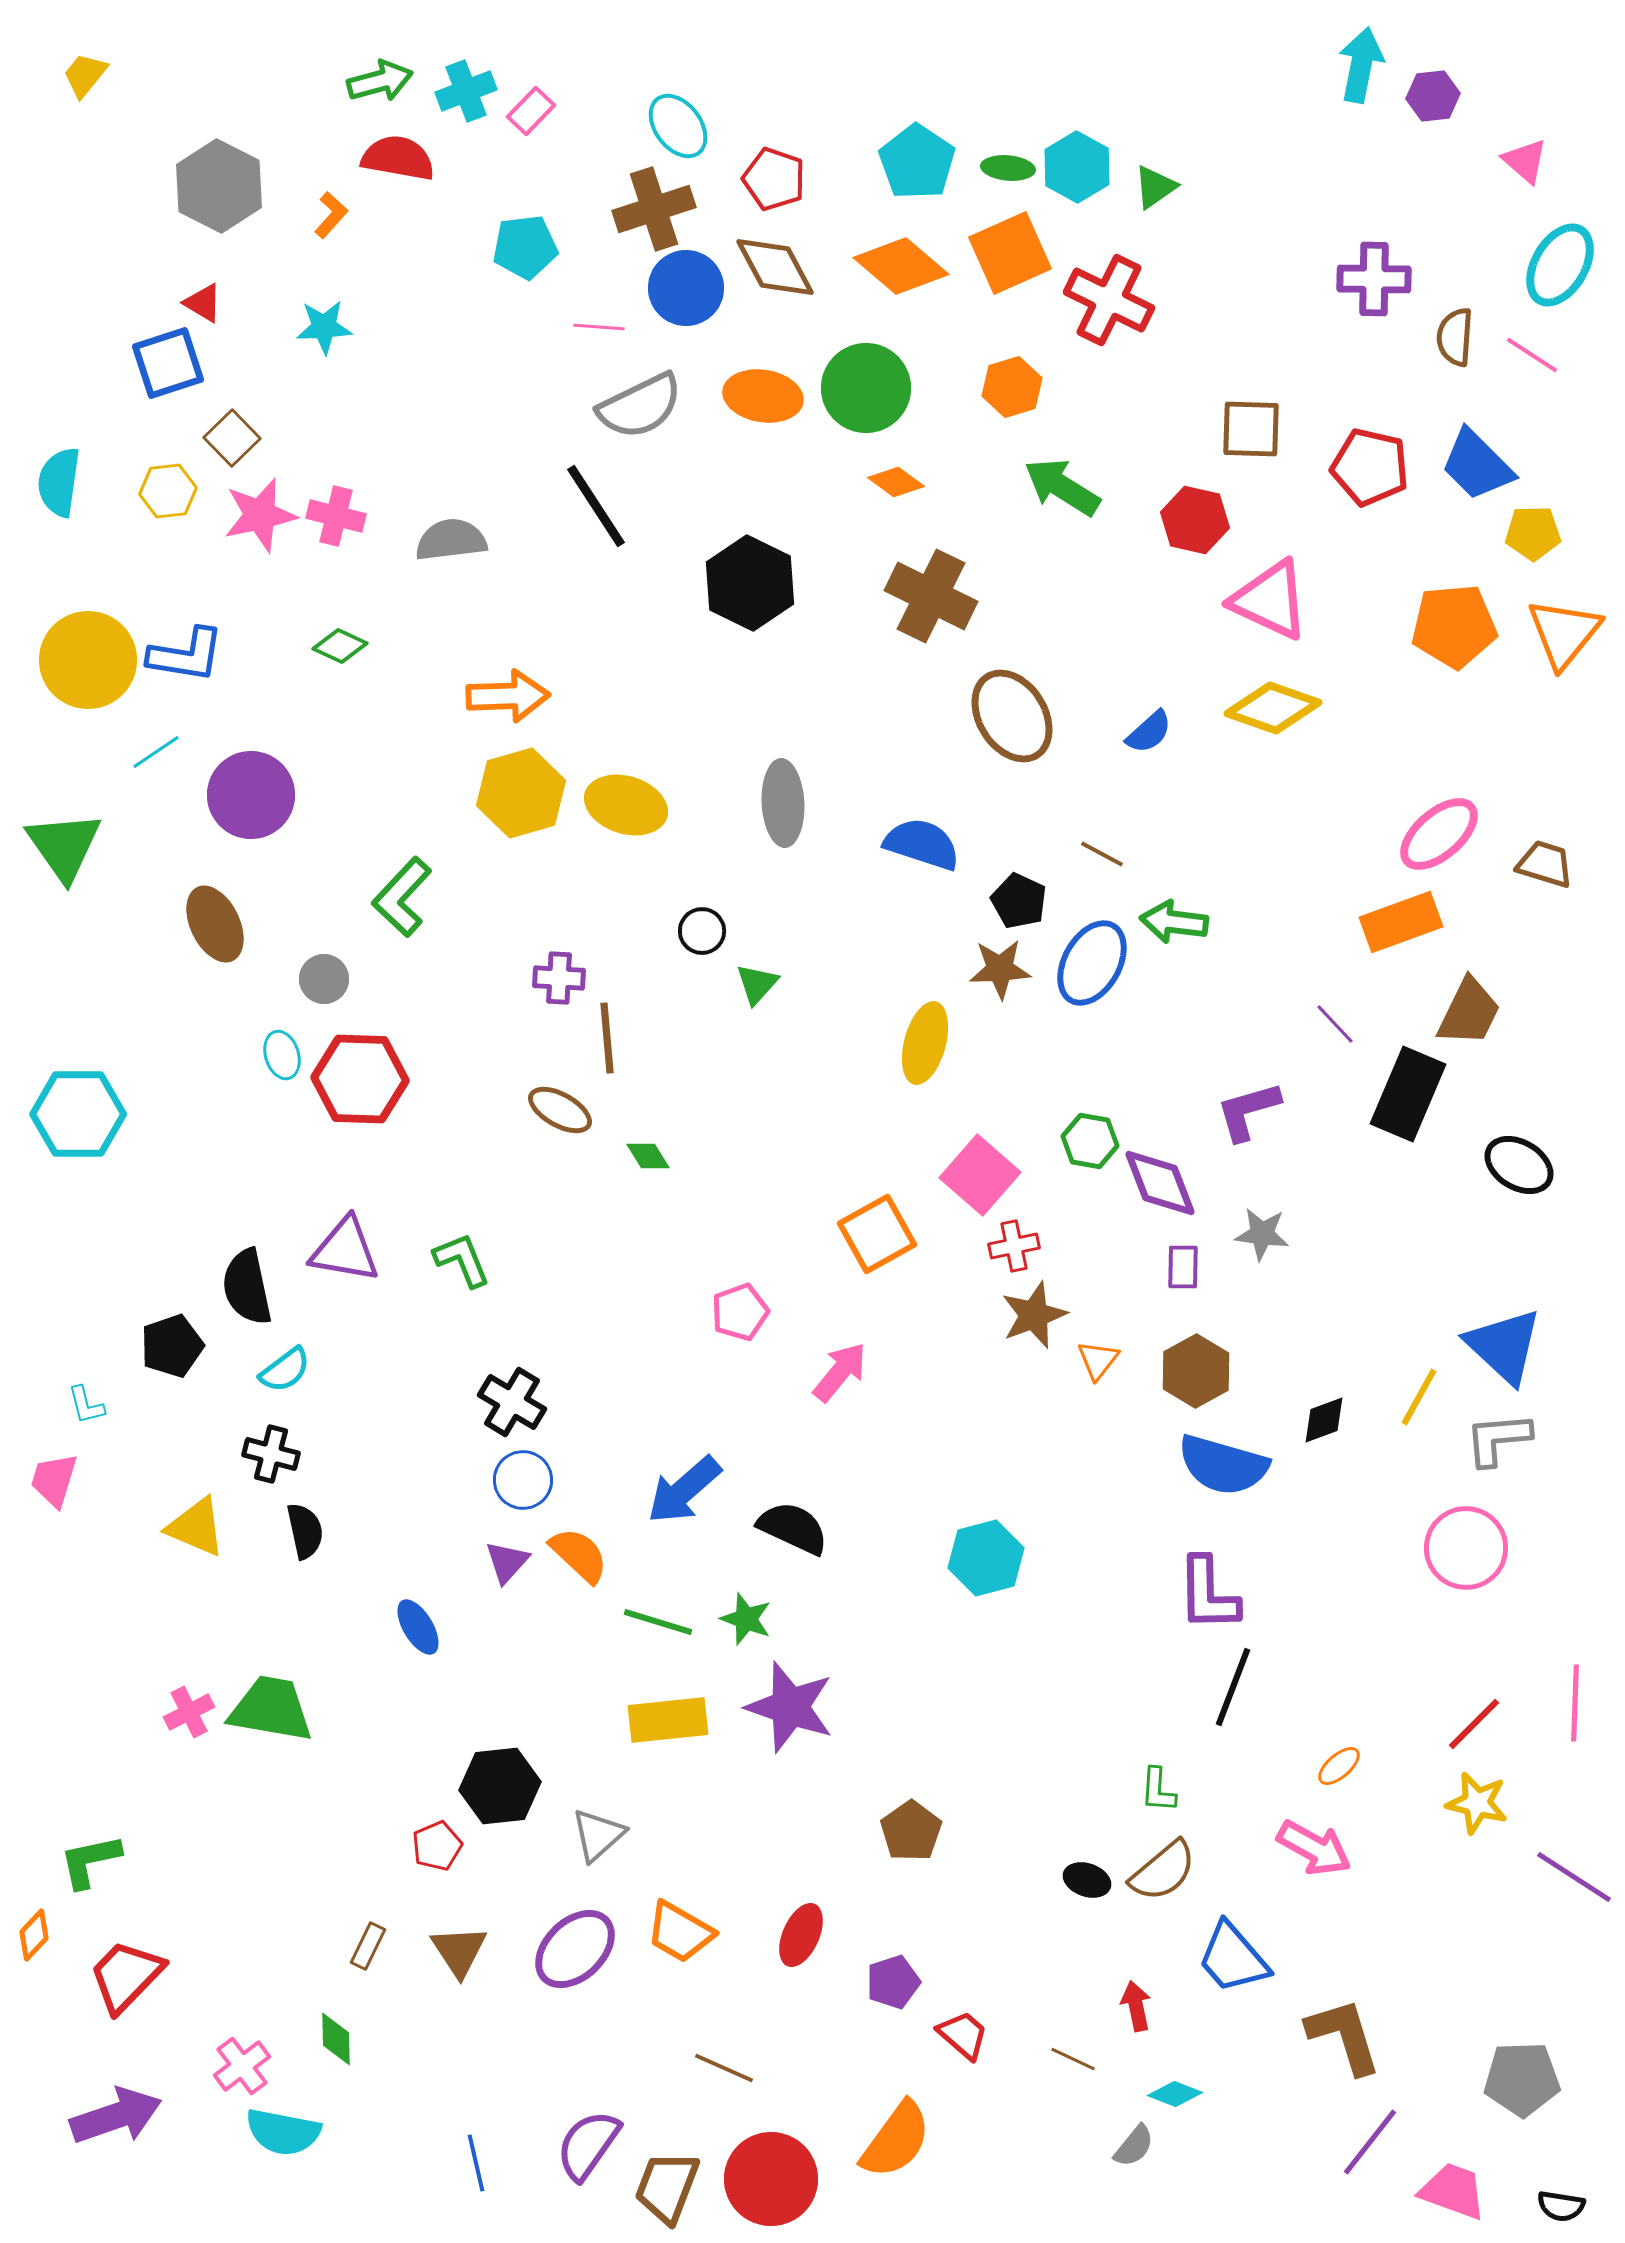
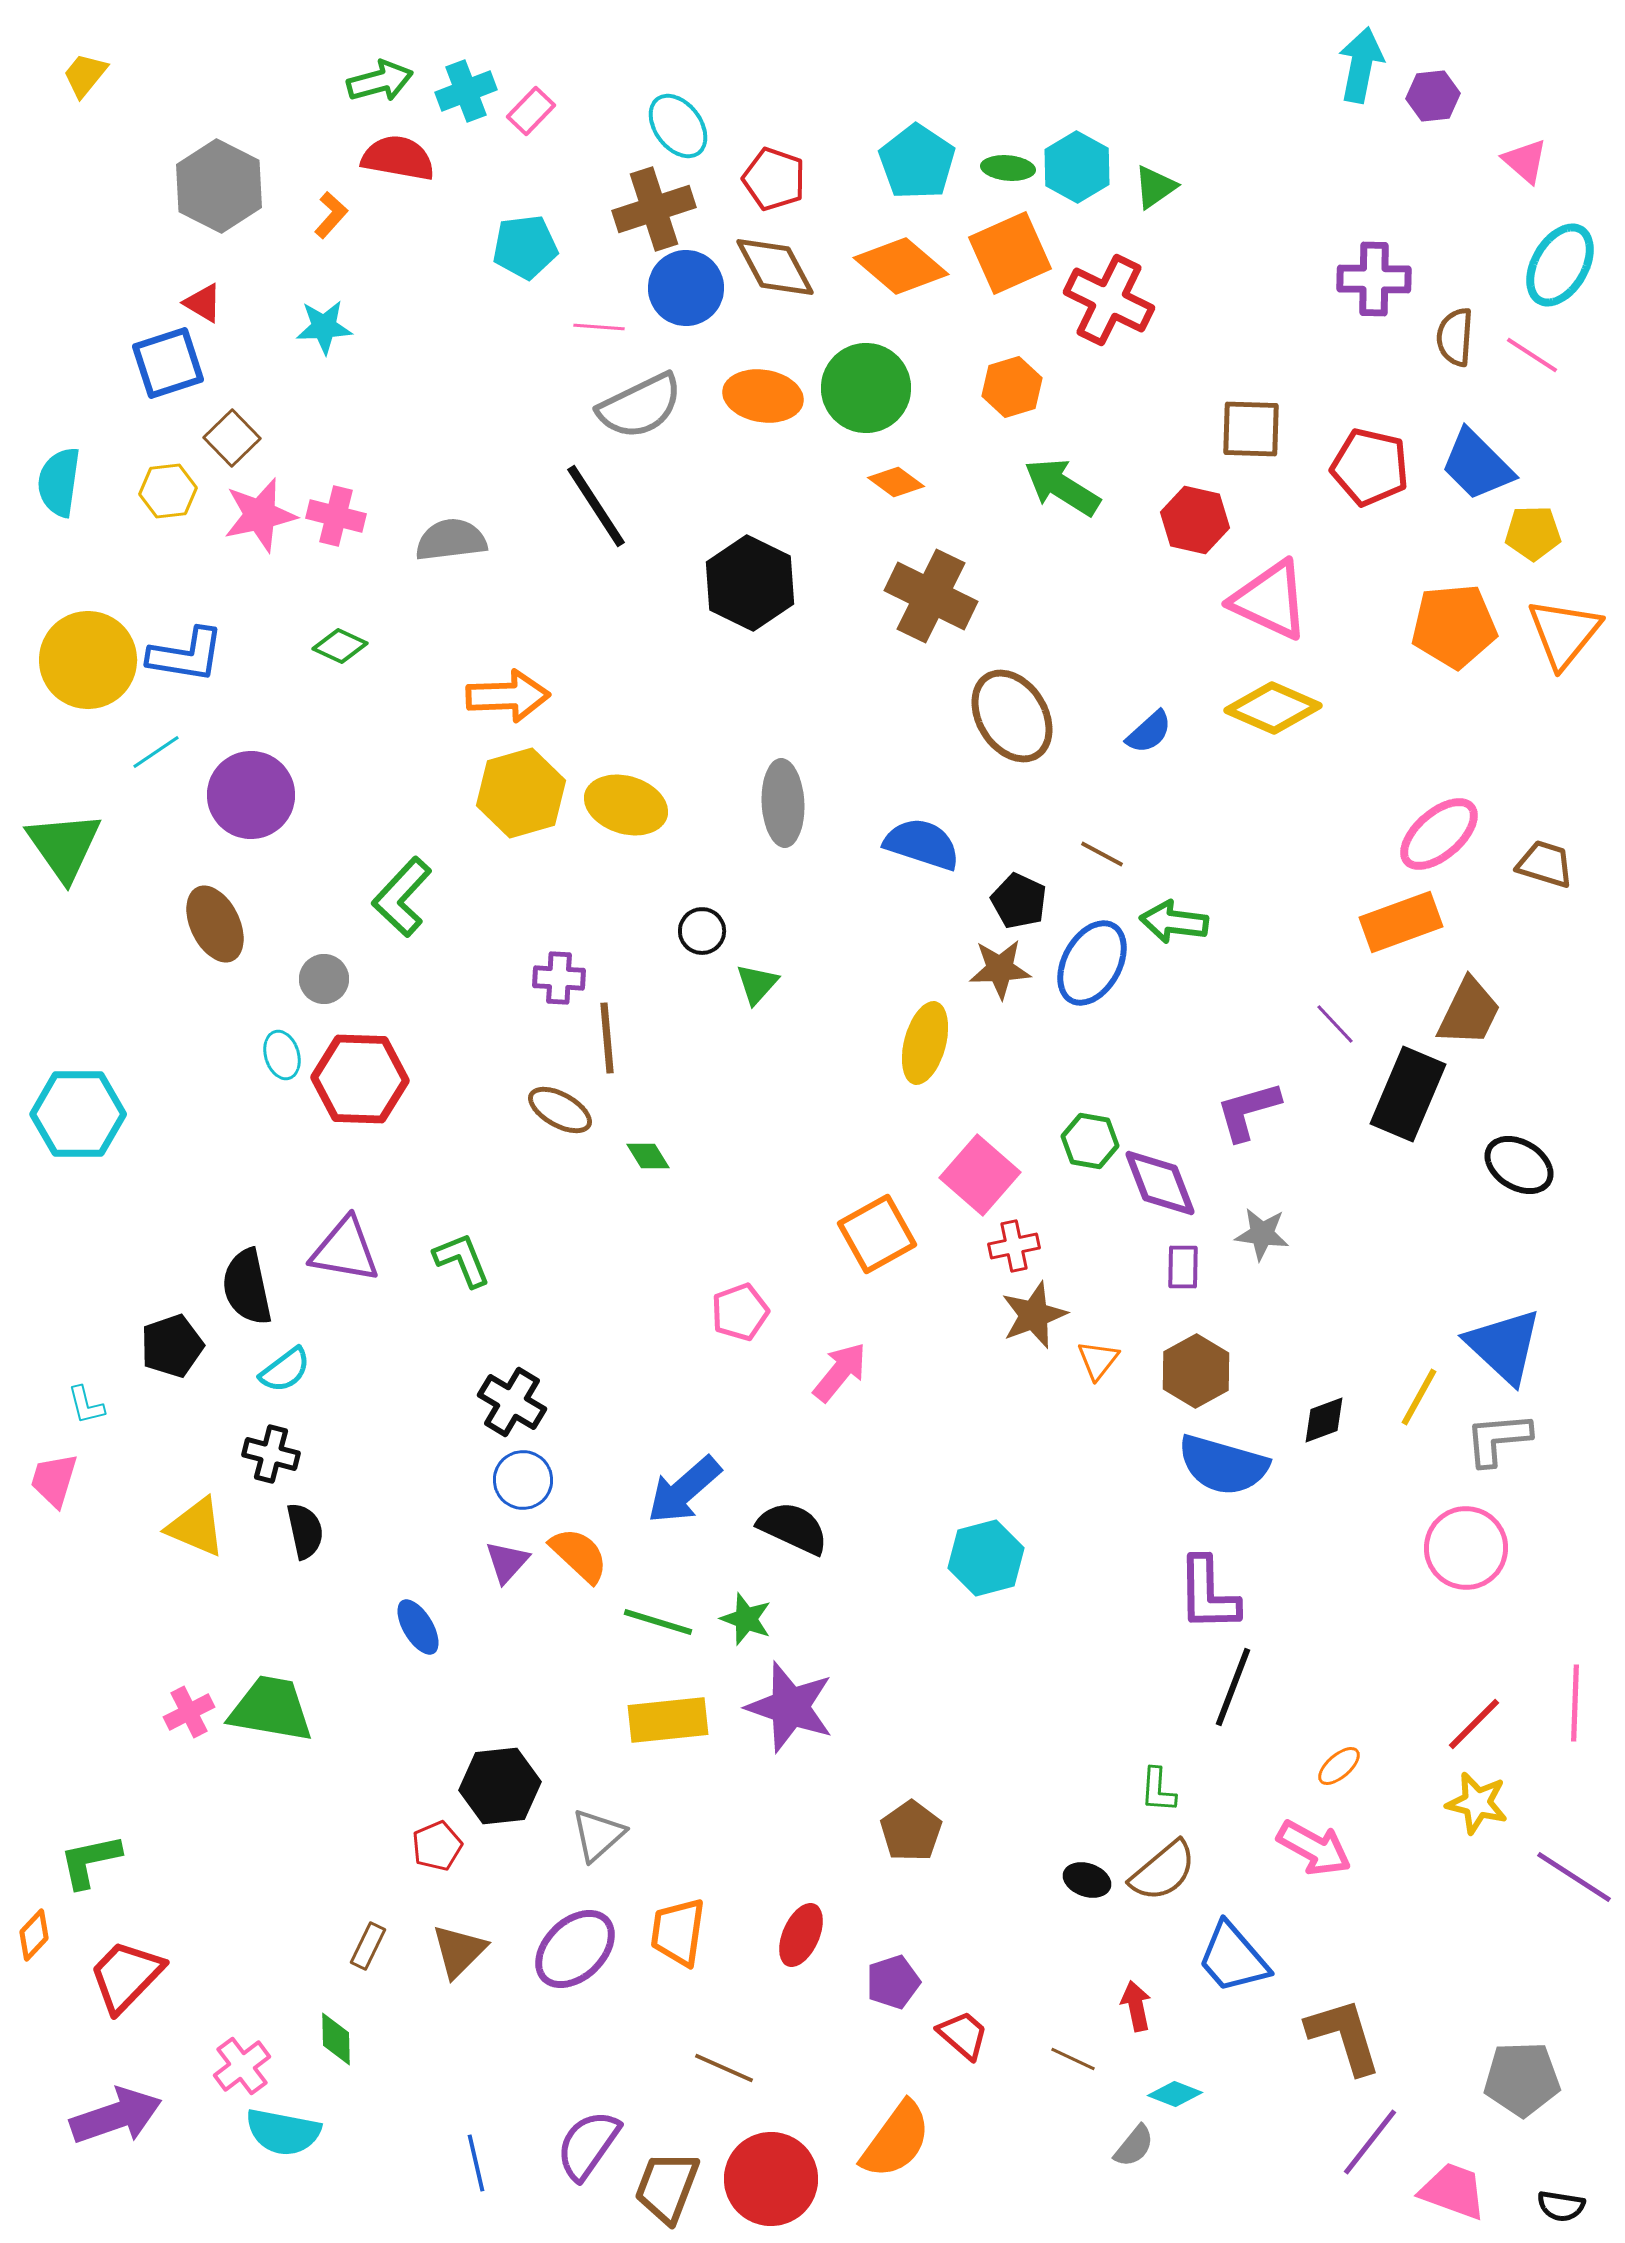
yellow diamond at (1273, 708): rotated 4 degrees clockwise
orange trapezoid at (680, 1932): moved 2 px left; rotated 68 degrees clockwise
brown triangle at (459, 1951): rotated 18 degrees clockwise
